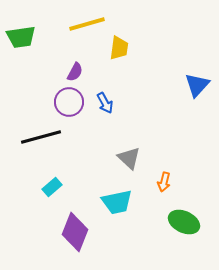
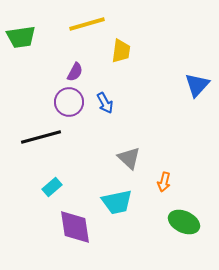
yellow trapezoid: moved 2 px right, 3 px down
purple diamond: moved 5 px up; rotated 30 degrees counterclockwise
